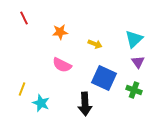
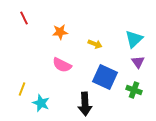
blue square: moved 1 px right, 1 px up
